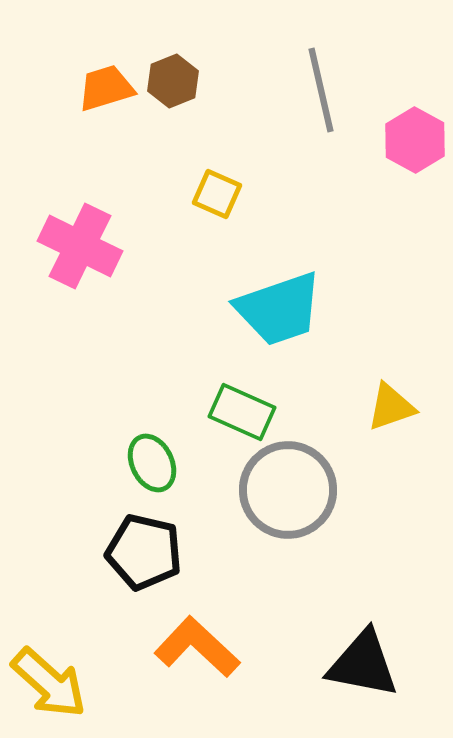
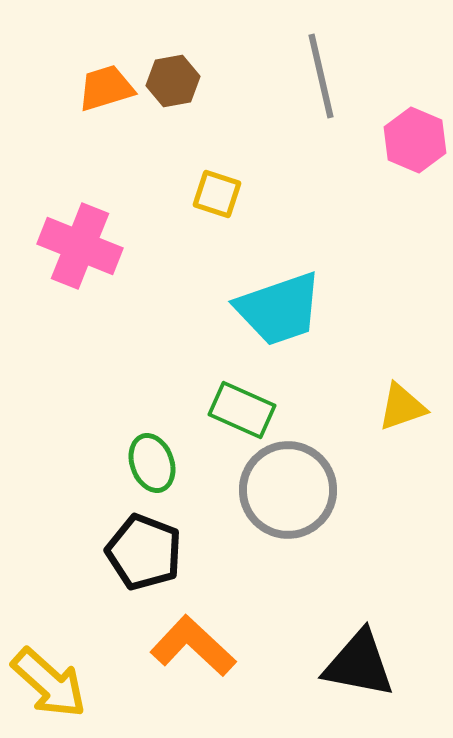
brown hexagon: rotated 12 degrees clockwise
gray line: moved 14 px up
pink hexagon: rotated 6 degrees counterclockwise
yellow square: rotated 6 degrees counterclockwise
pink cross: rotated 4 degrees counterclockwise
yellow triangle: moved 11 px right
green rectangle: moved 2 px up
green ellipse: rotated 6 degrees clockwise
black pentagon: rotated 8 degrees clockwise
orange L-shape: moved 4 px left, 1 px up
black triangle: moved 4 px left
